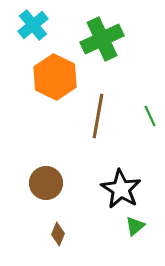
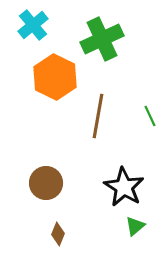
black star: moved 3 px right, 2 px up
